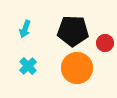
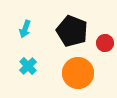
black pentagon: moved 1 px left; rotated 20 degrees clockwise
orange circle: moved 1 px right, 5 px down
